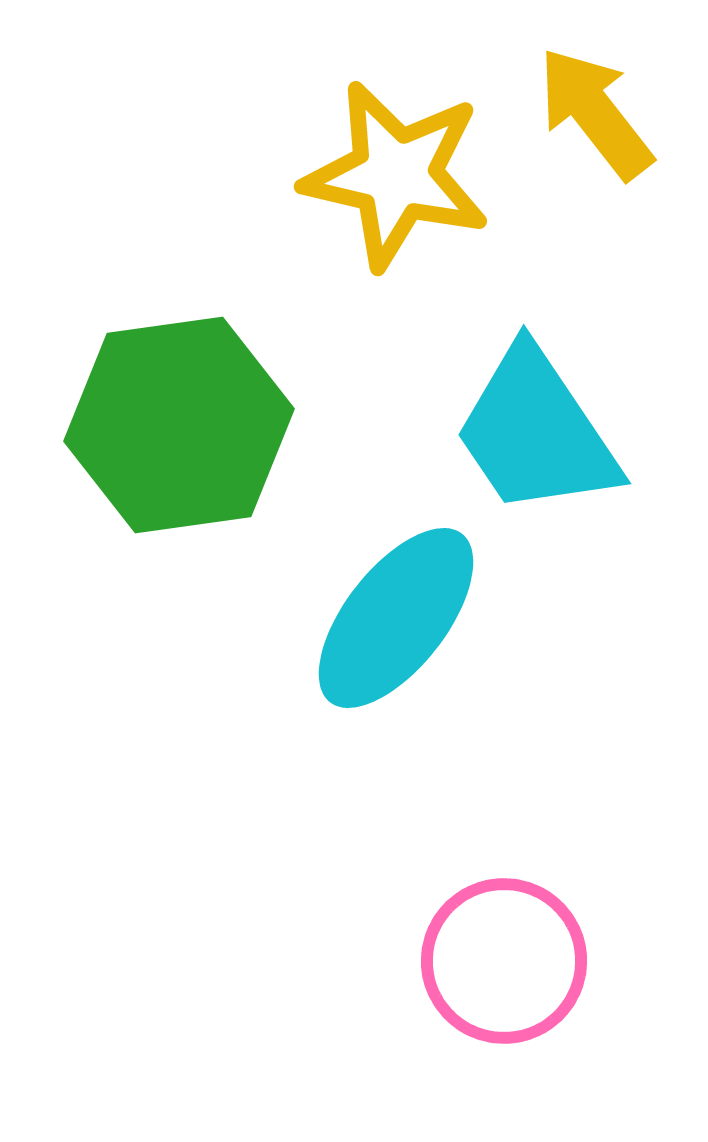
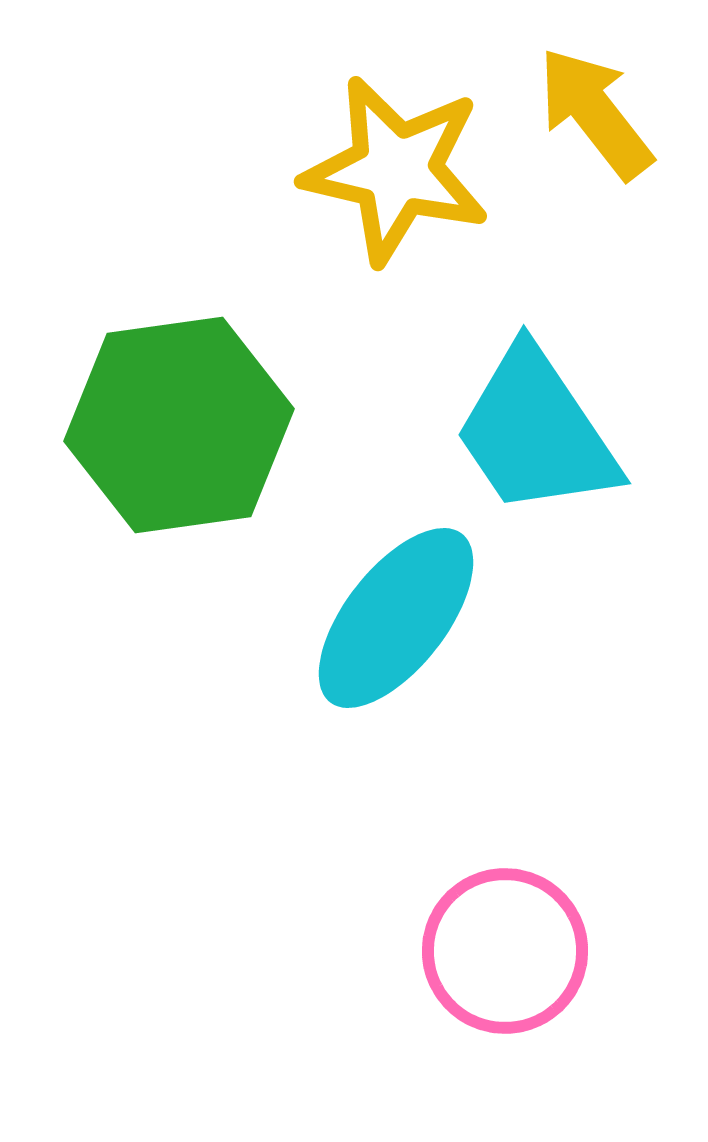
yellow star: moved 5 px up
pink circle: moved 1 px right, 10 px up
